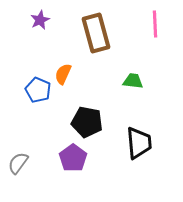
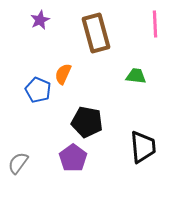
green trapezoid: moved 3 px right, 5 px up
black trapezoid: moved 4 px right, 4 px down
